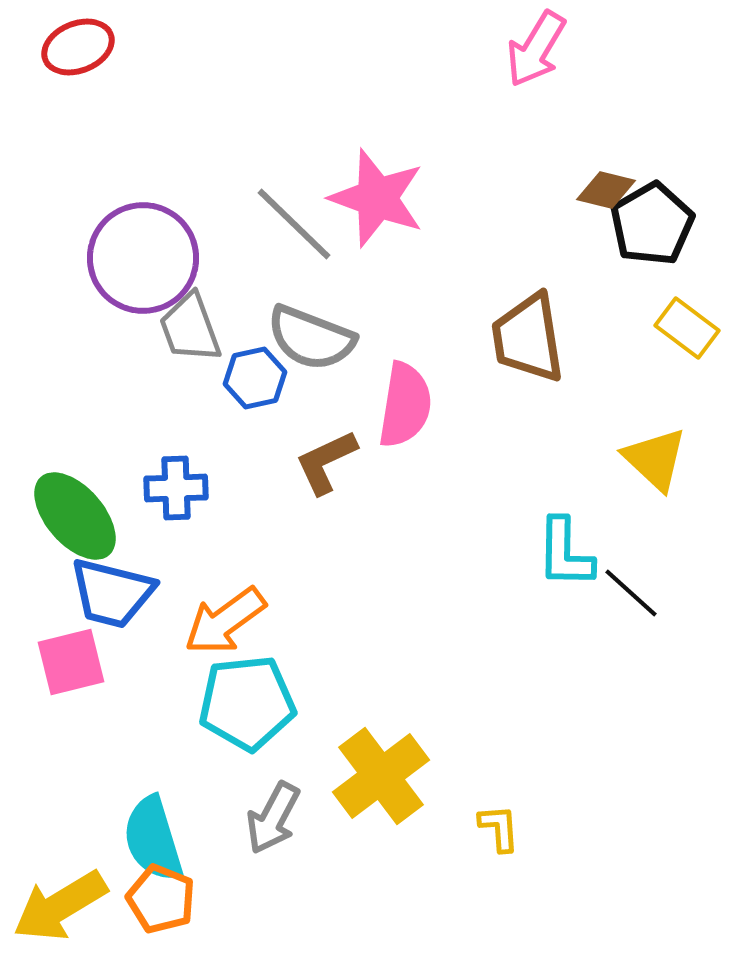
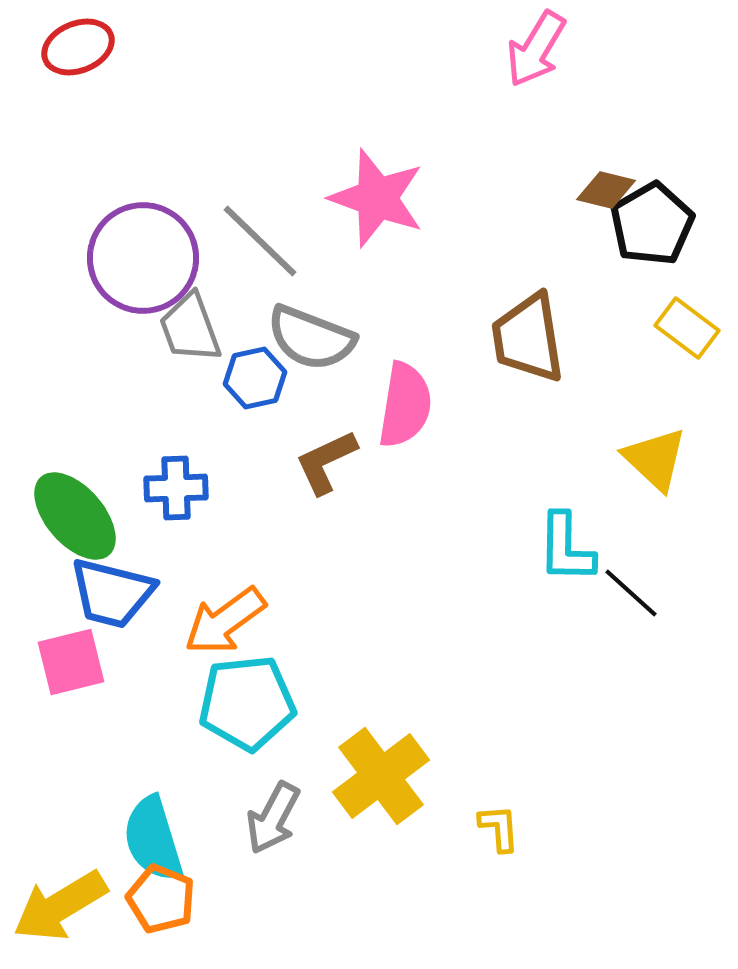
gray line: moved 34 px left, 17 px down
cyan L-shape: moved 1 px right, 5 px up
